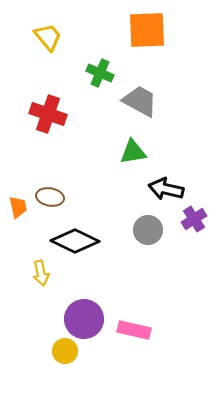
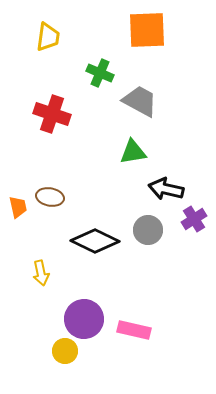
yellow trapezoid: rotated 48 degrees clockwise
red cross: moved 4 px right
black diamond: moved 20 px right
